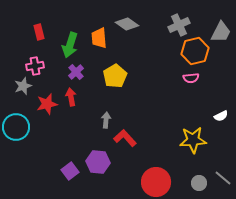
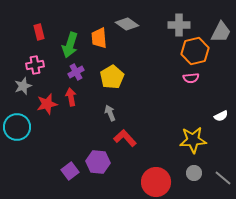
gray cross: rotated 25 degrees clockwise
pink cross: moved 1 px up
purple cross: rotated 14 degrees clockwise
yellow pentagon: moved 3 px left, 1 px down
gray arrow: moved 4 px right, 7 px up; rotated 28 degrees counterclockwise
cyan circle: moved 1 px right
gray circle: moved 5 px left, 10 px up
